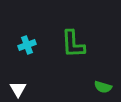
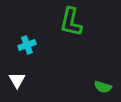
green L-shape: moved 2 px left, 22 px up; rotated 16 degrees clockwise
white triangle: moved 1 px left, 9 px up
